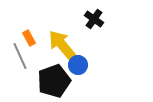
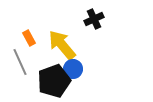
black cross: rotated 30 degrees clockwise
gray line: moved 6 px down
blue circle: moved 5 px left, 4 px down
